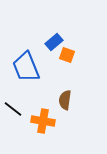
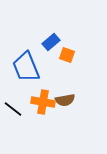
blue rectangle: moved 3 px left
brown semicircle: rotated 108 degrees counterclockwise
orange cross: moved 19 px up
